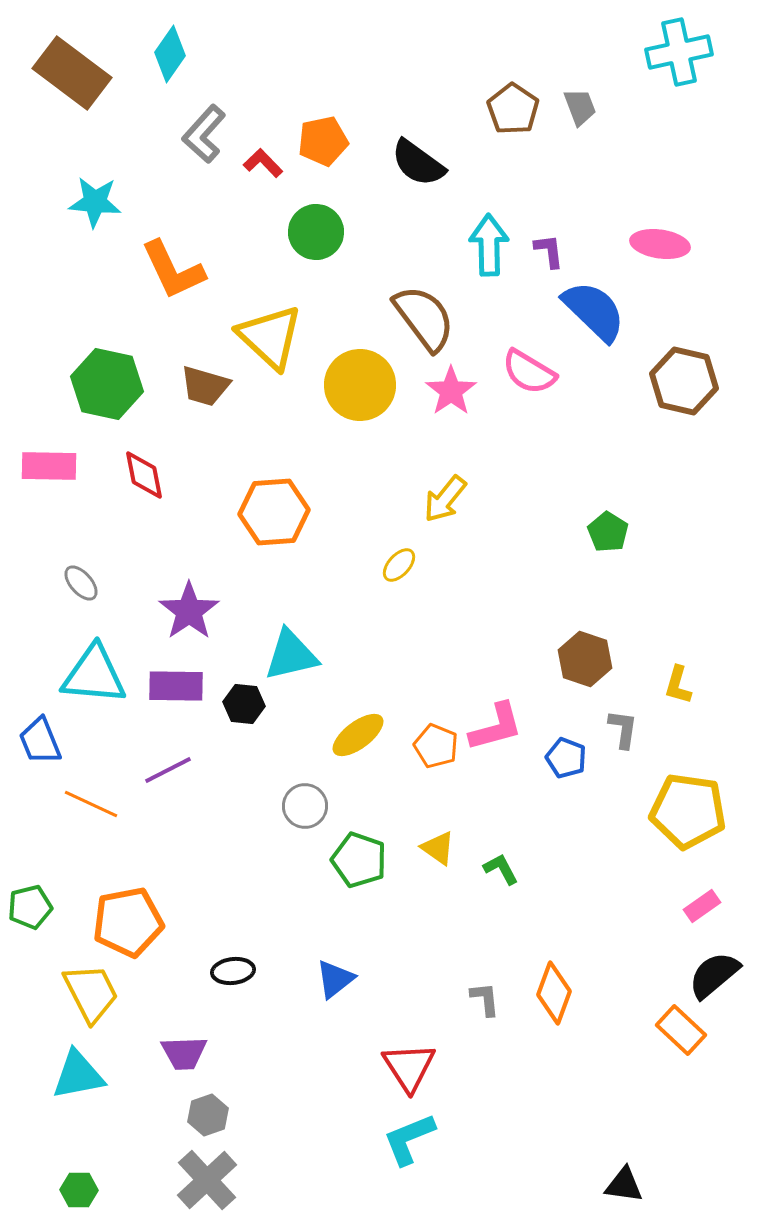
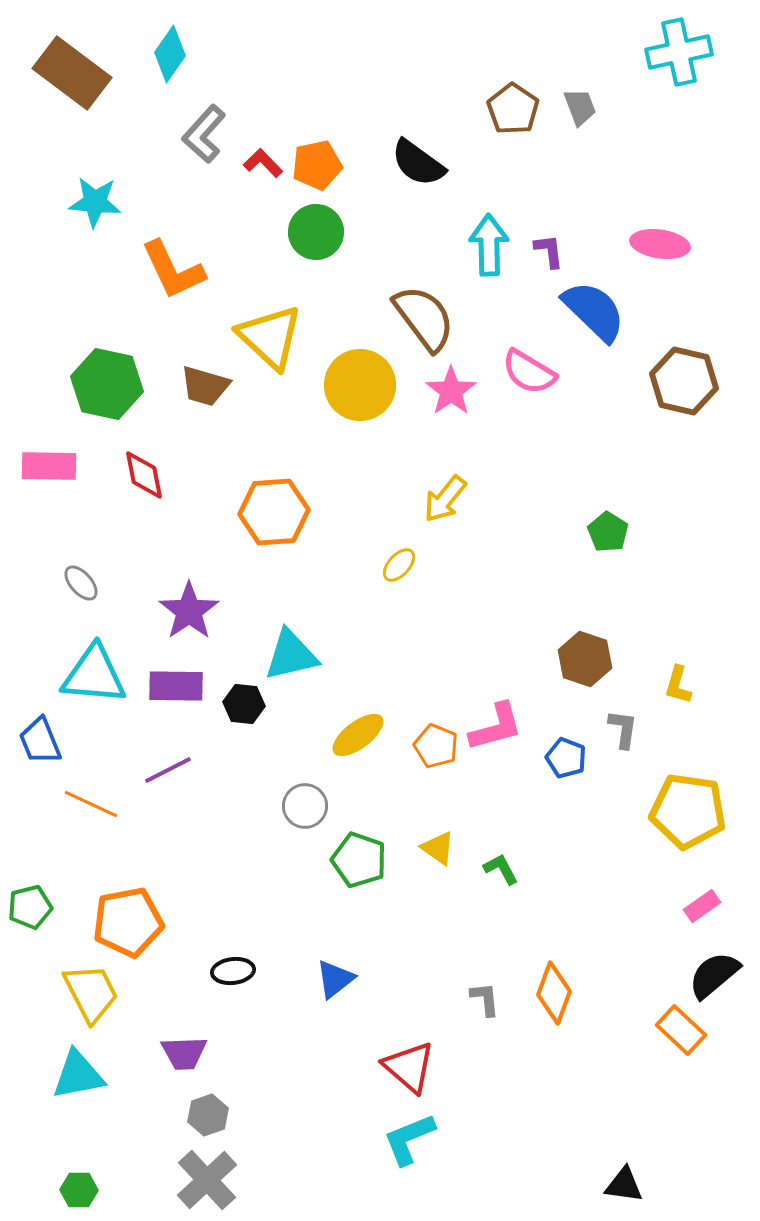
orange pentagon at (323, 141): moved 6 px left, 24 px down
red triangle at (409, 1067): rotated 16 degrees counterclockwise
